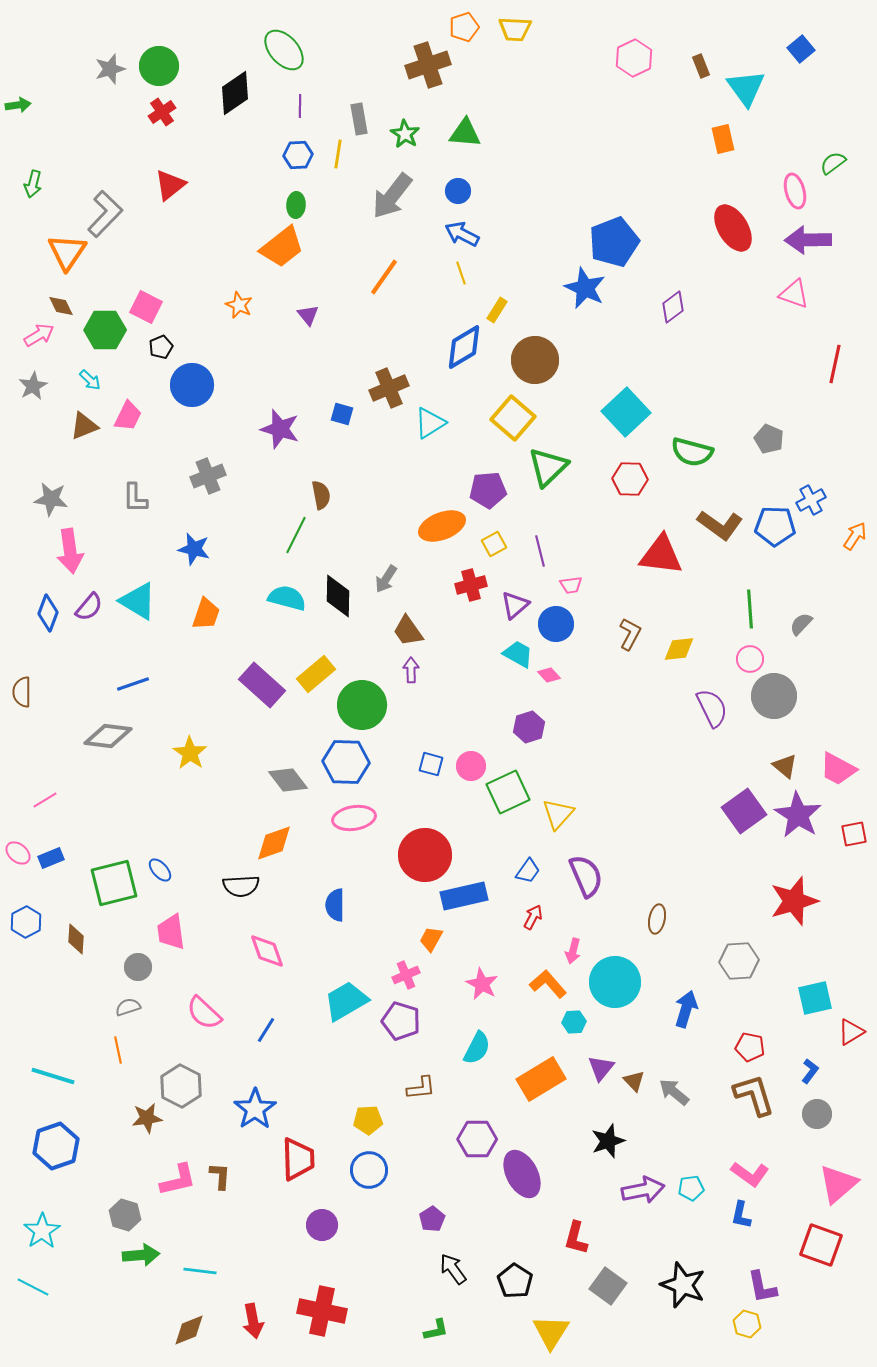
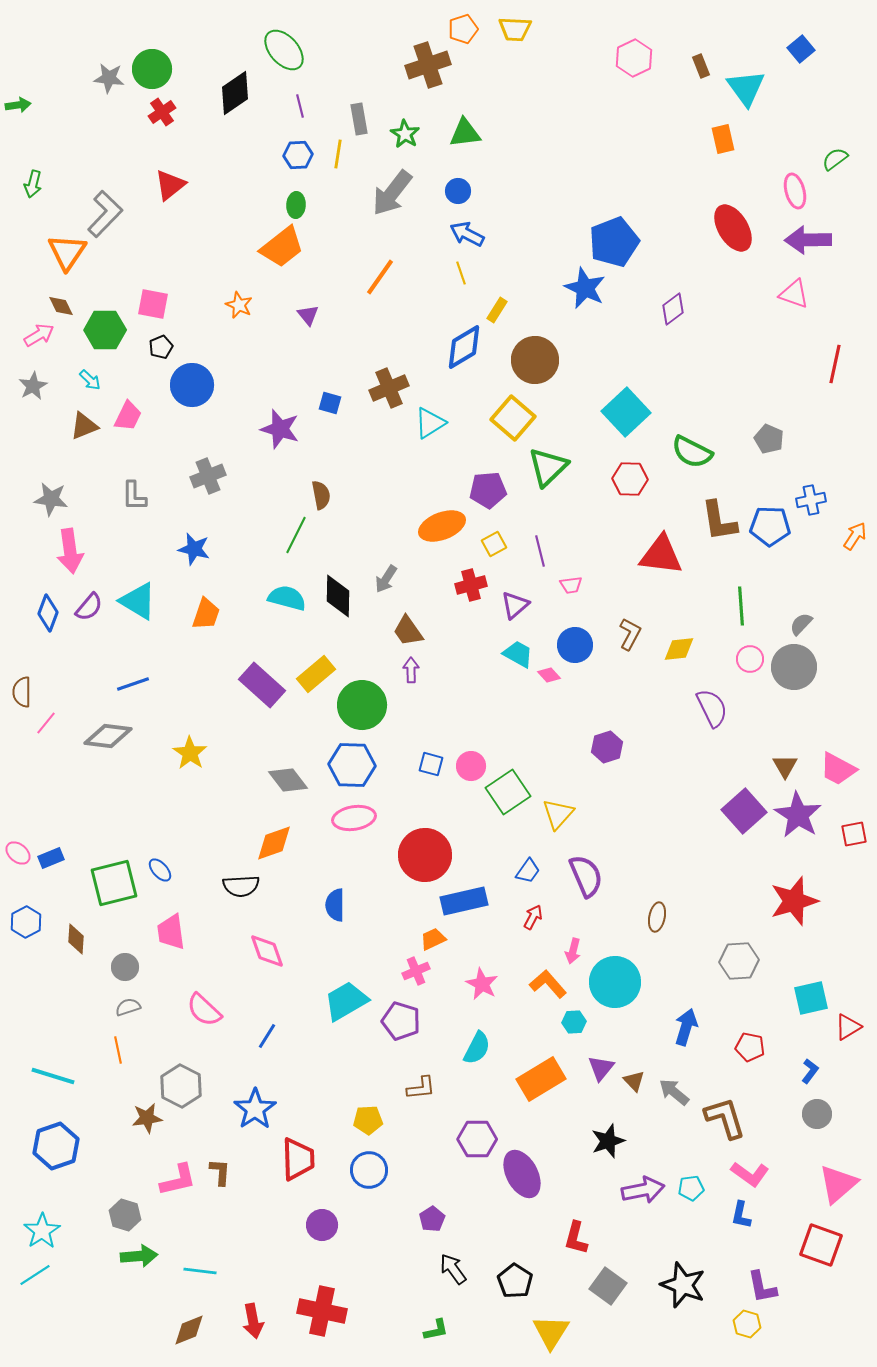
orange pentagon at (464, 27): moved 1 px left, 2 px down
green circle at (159, 66): moved 7 px left, 3 px down
gray star at (110, 69): moved 1 px left, 9 px down; rotated 24 degrees clockwise
purple line at (300, 106): rotated 15 degrees counterclockwise
green triangle at (465, 133): rotated 12 degrees counterclockwise
green semicircle at (833, 163): moved 2 px right, 4 px up
gray arrow at (392, 196): moved 3 px up
blue arrow at (462, 234): moved 5 px right
orange line at (384, 277): moved 4 px left
pink square at (146, 307): moved 7 px right, 3 px up; rotated 16 degrees counterclockwise
purple diamond at (673, 307): moved 2 px down
blue square at (342, 414): moved 12 px left, 11 px up
green semicircle at (692, 452): rotated 12 degrees clockwise
gray L-shape at (135, 498): moved 1 px left, 2 px up
blue cross at (811, 500): rotated 16 degrees clockwise
brown L-shape at (720, 525): moved 1 px left, 4 px up; rotated 45 degrees clockwise
blue pentagon at (775, 526): moved 5 px left
green line at (750, 609): moved 9 px left, 3 px up
blue circle at (556, 624): moved 19 px right, 21 px down
gray circle at (774, 696): moved 20 px right, 29 px up
purple hexagon at (529, 727): moved 78 px right, 20 px down
blue hexagon at (346, 762): moved 6 px right, 3 px down
brown triangle at (785, 766): rotated 20 degrees clockwise
green square at (508, 792): rotated 9 degrees counterclockwise
pink line at (45, 800): moved 1 px right, 77 px up; rotated 20 degrees counterclockwise
purple square at (744, 811): rotated 6 degrees counterclockwise
blue rectangle at (464, 896): moved 5 px down
brown ellipse at (657, 919): moved 2 px up
orange trapezoid at (431, 939): moved 2 px right; rotated 36 degrees clockwise
gray circle at (138, 967): moved 13 px left
pink cross at (406, 975): moved 10 px right, 4 px up
cyan square at (815, 998): moved 4 px left
blue arrow at (686, 1009): moved 18 px down
pink semicircle at (204, 1013): moved 3 px up
blue line at (266, 1030): moved 1 px right, 6 px down
red triangle at (851, 1032): moved 3 px left, 5 px up
brown L-shape at (754, 1095): moved 29 px left, 23 px down
brown L-shape at (220, 1176): moved 4 px up
green arrow at (141, 1255): moved 2 px left, 1 px down
cyan line at (33, 1287): moved 2 px right, 12 px up; rotated 60 degrees counterclockwise
